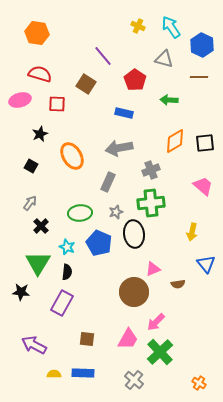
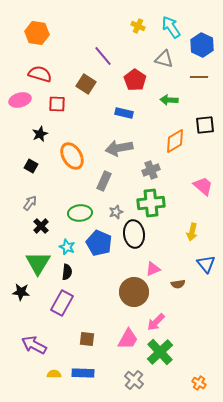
black square at (205, 143): moved 18 px up
gray rectangle at (108, 182): moved 4 px left, 1 px up
